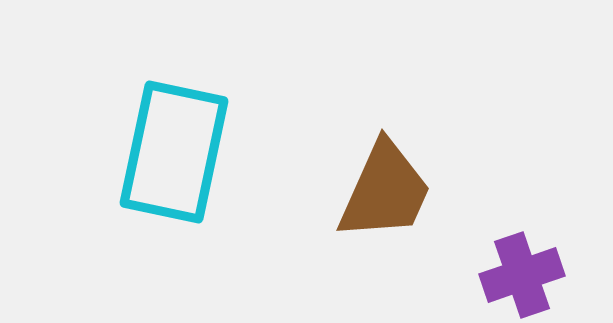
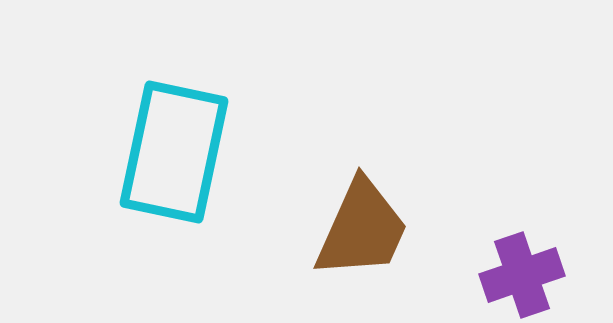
brown trapezoid: moved 23 px left, 38 px down
